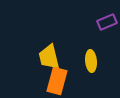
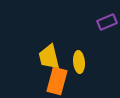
yellow ellipse: moved 12 px left, 1 px down
